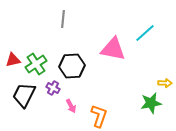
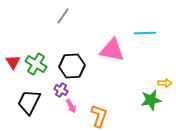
gray line: moved 3 px up; rotated 30 degrees clockwise
cyan line: rotated 40 degrees clockwise
pink triangle: moved 1 px left, 1 px down
red triangle: moved 2 px down; rotated 49 degrees counterclockwise
green cross: rotated 25 degrees counterclockwise
purple cross: moved 8 px right, 2 px down
black trapezoid: moved 5 px right, 7 px down
green star: moved 3 px up
